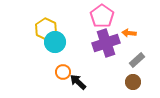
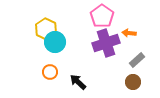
orange circle: moved 13 px left
